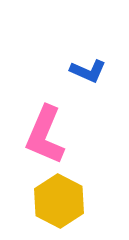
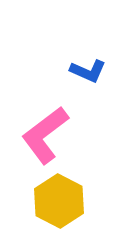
pink L-shape: rotated 30 degrees clockwise
